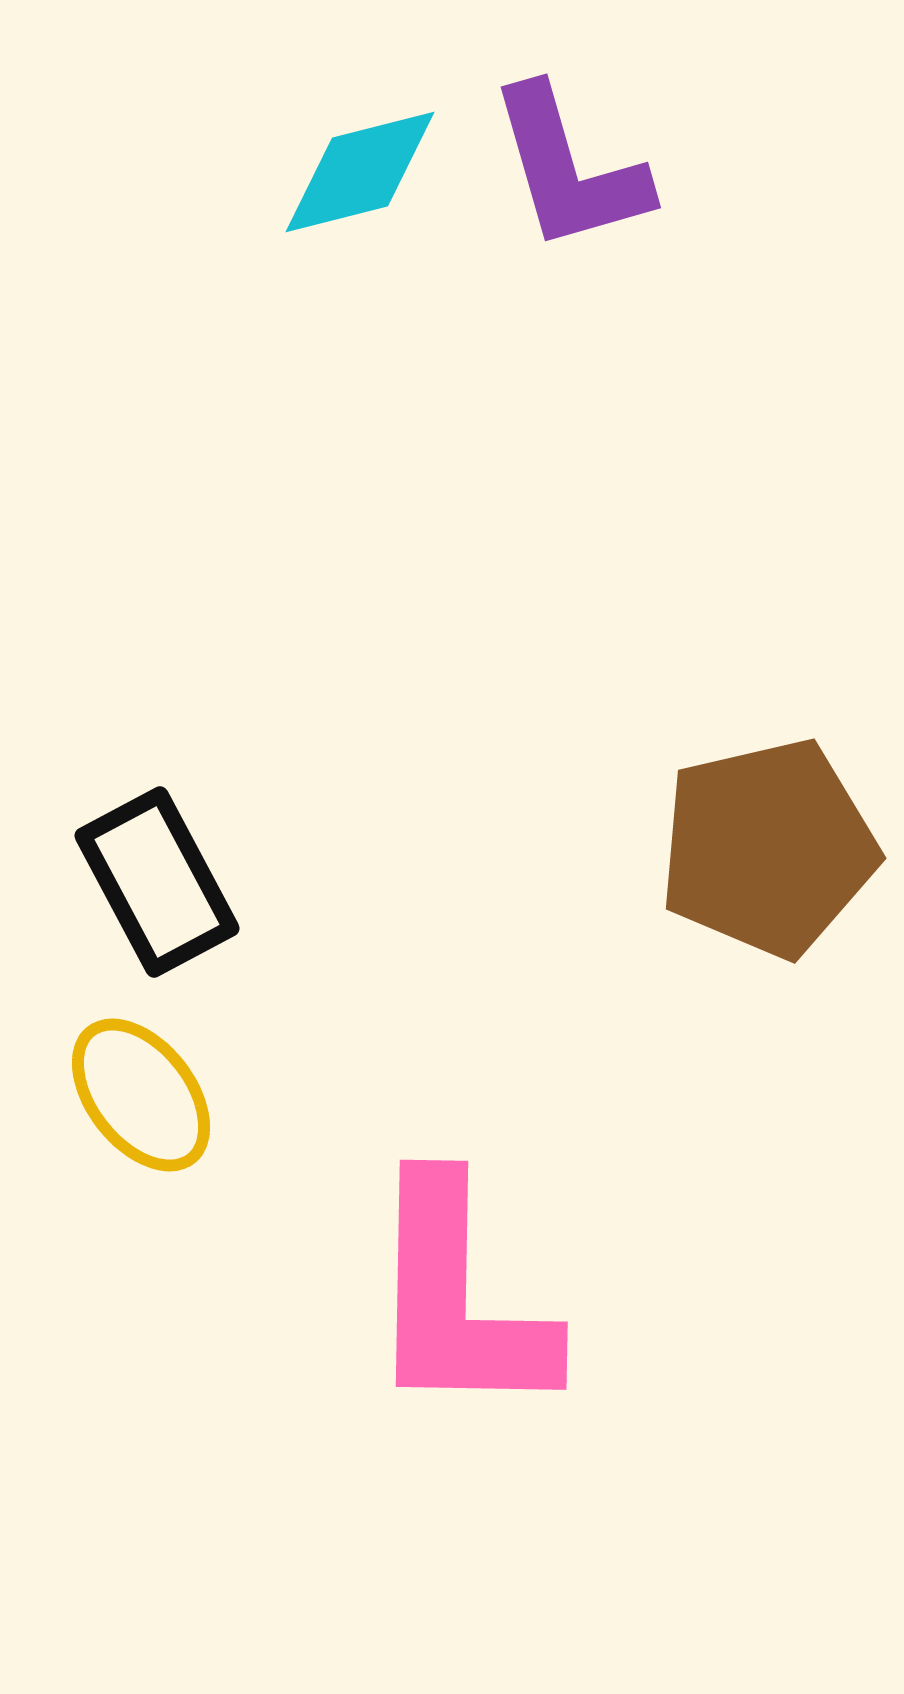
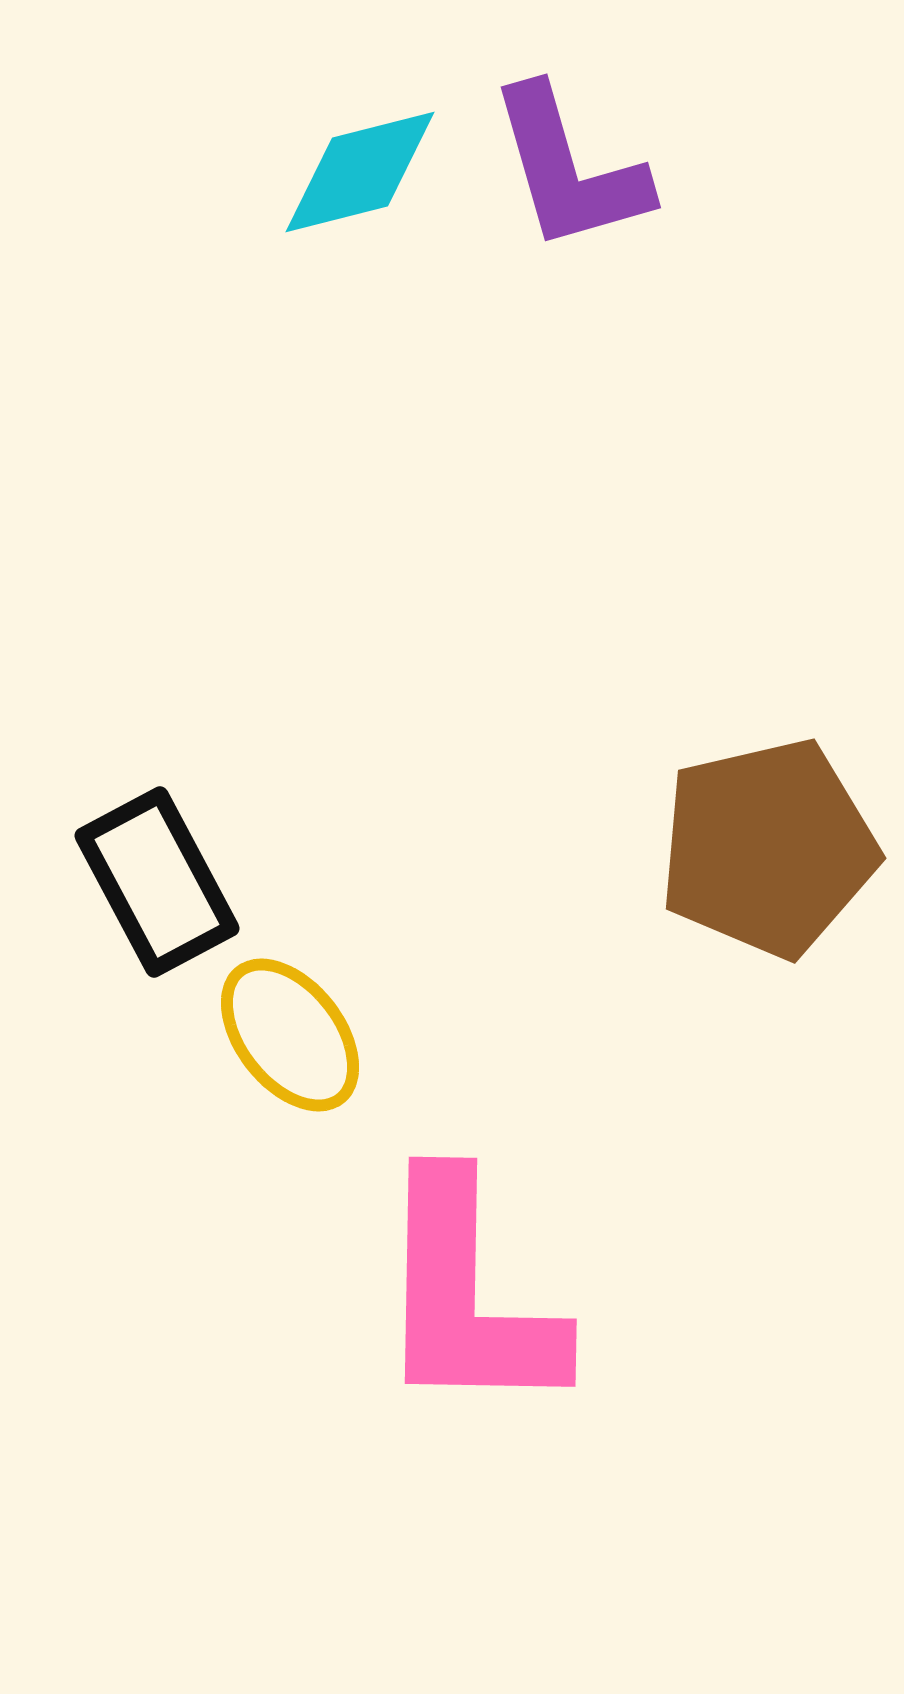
yellow ellipse: moved 149 px right, 60 px up
pink L-shape: moved 9 px right, 3 px up
